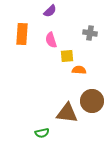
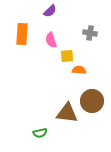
green semicircle: moved 2 px left
